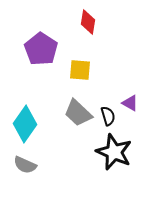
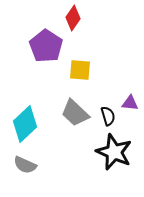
red diamond: moved 15 px left, 4 px up; rotated 25 degrees clockwise
purple pentagon: moved 5 px right, 3 px up
purple triangle: rotated 24 degrees counterclockwise
gray trapezoid: moved 3 px left
cyan diamond: rotated 12 degrees clockwise
